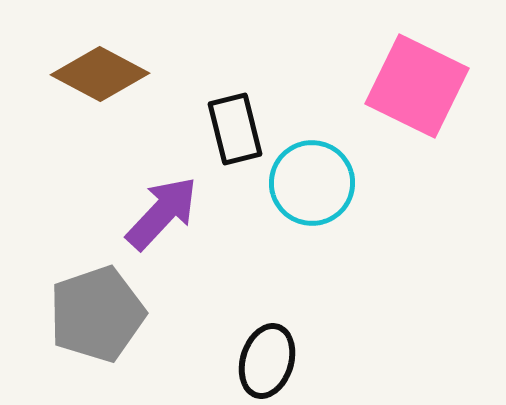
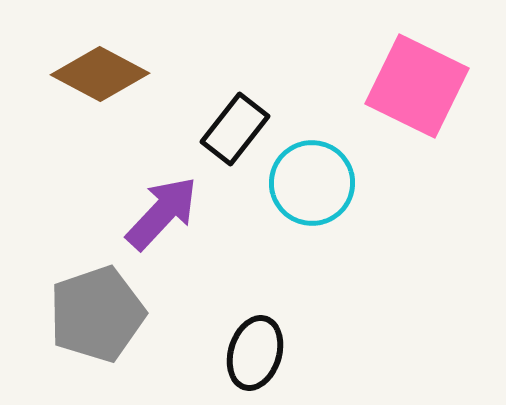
black rectangle: rotated 52 degrees clockwise
black ellipse: moved 12 px left, 8 px up
